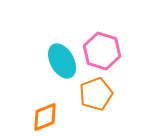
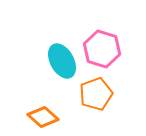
pink hexagon: moved 2 px up
orange diamond: moved 2 px left; rotated 64 degrees clockwise
